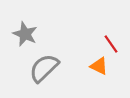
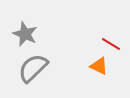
red line: rotated 24 degrees counterclockwise
gray semicircle: moved 11 px left
